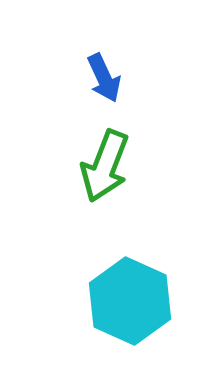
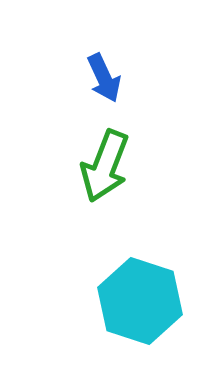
cyan hexagon: moved 10 px right; rotated 6 degrees counterclockwise
